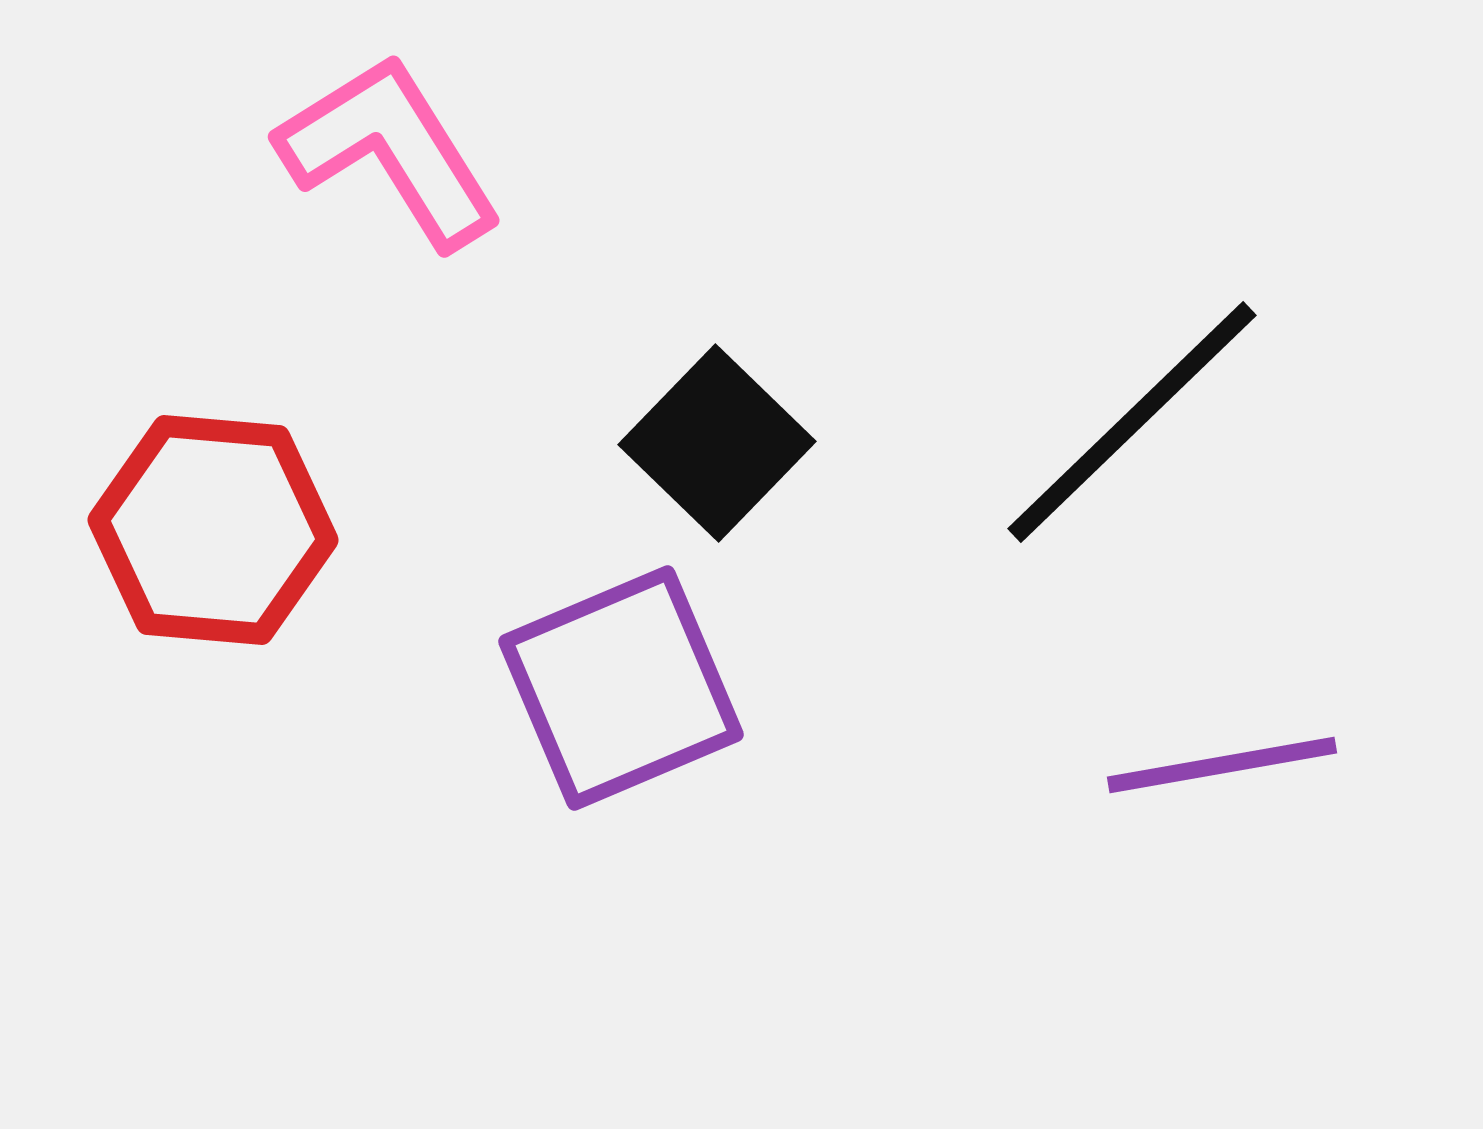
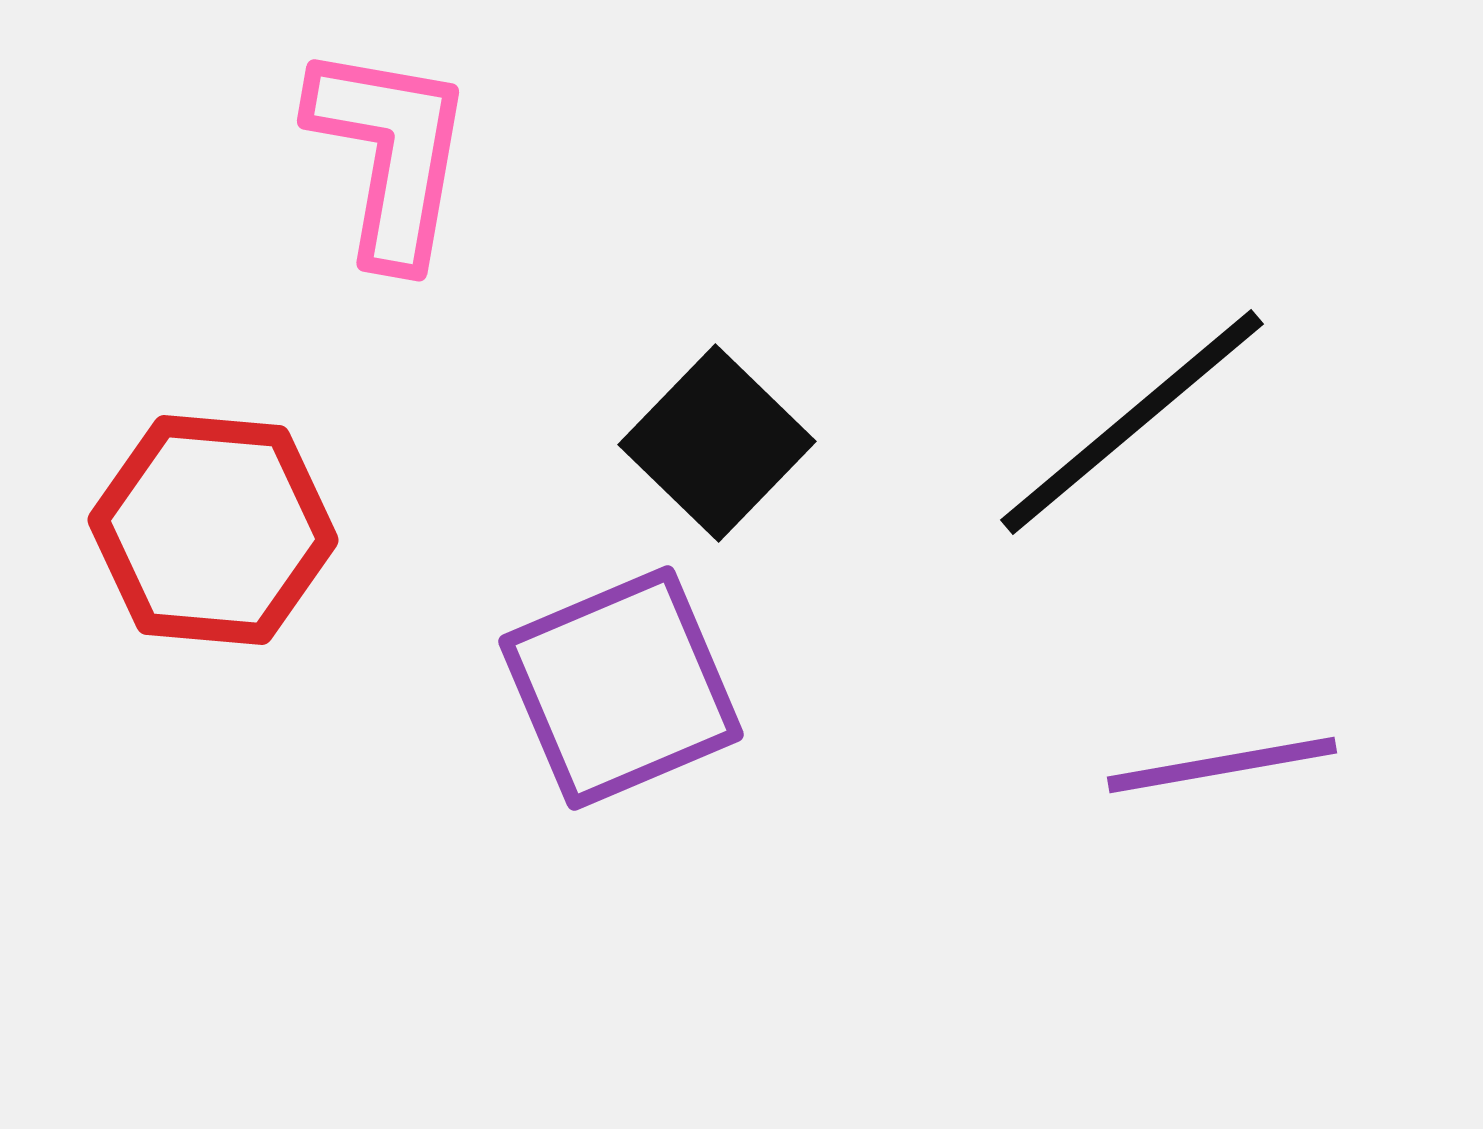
pink L-shape: moved 3 px down; rotated 42 degrees clockwise
black line: rotated 4 degrees clockwise
